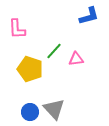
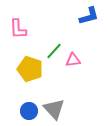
pink L-shape: moved 1 px right
pink triangle: moved 3 px left, 1 px down
blue circle: moved 1 px left, 1 px up
